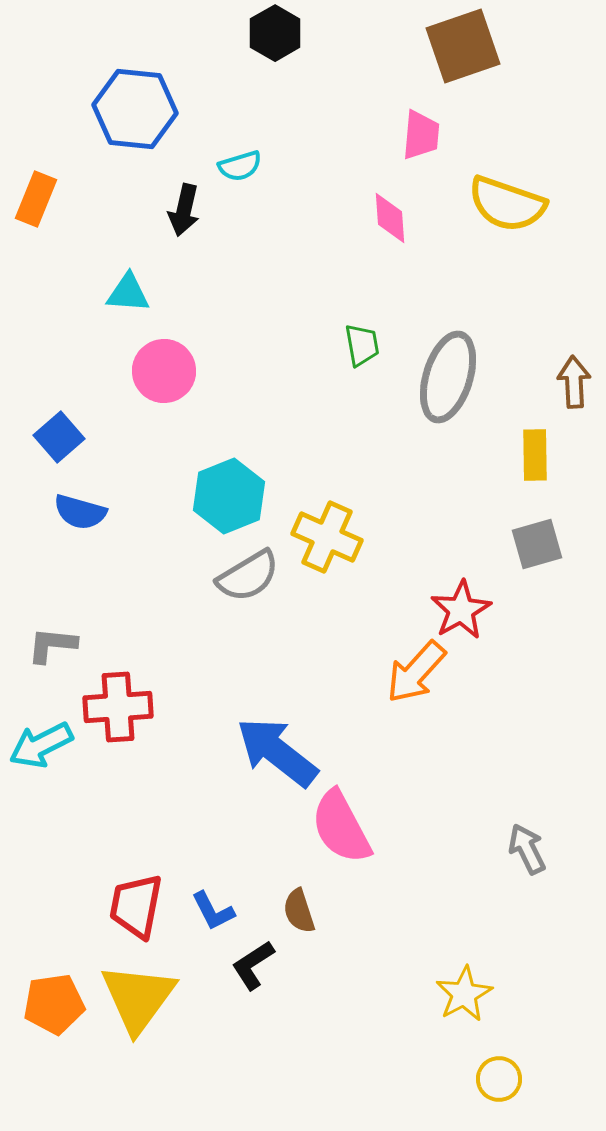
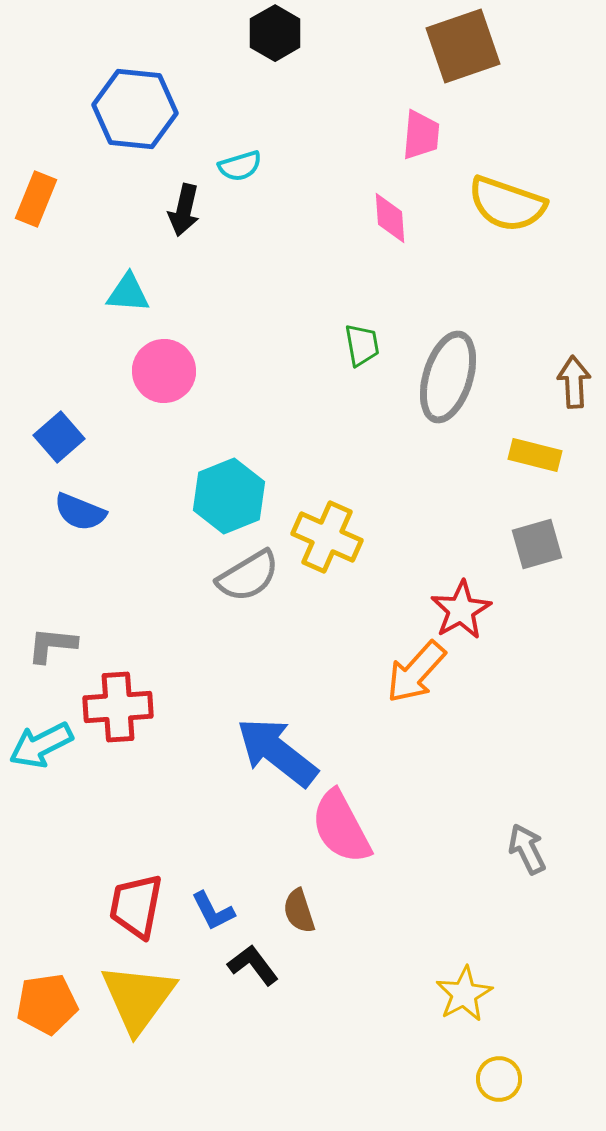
yellow rectangle: rotated 75 degrees counterclockwise
blue semicircle: rotated 6 degrees clockwise
black L-shape: rotated 86 degrees clockwise
orange pentagon: moved 7 px left
